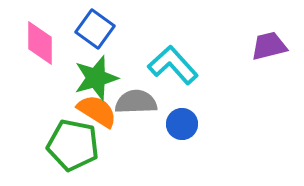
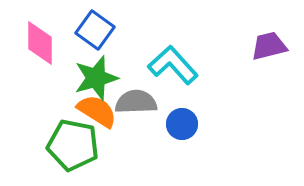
blue square: moved 1 px down
